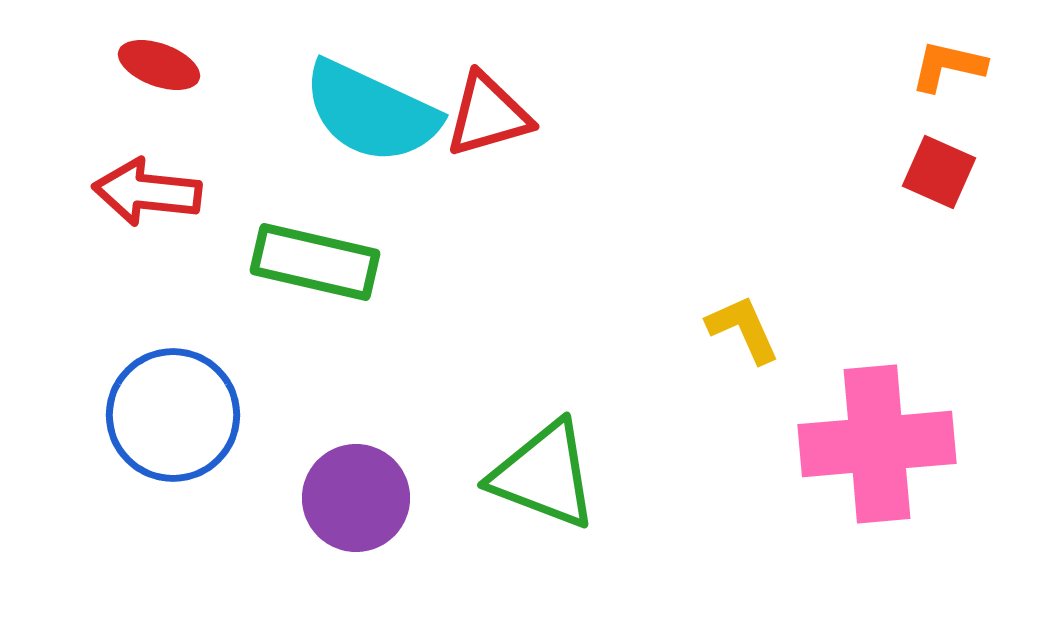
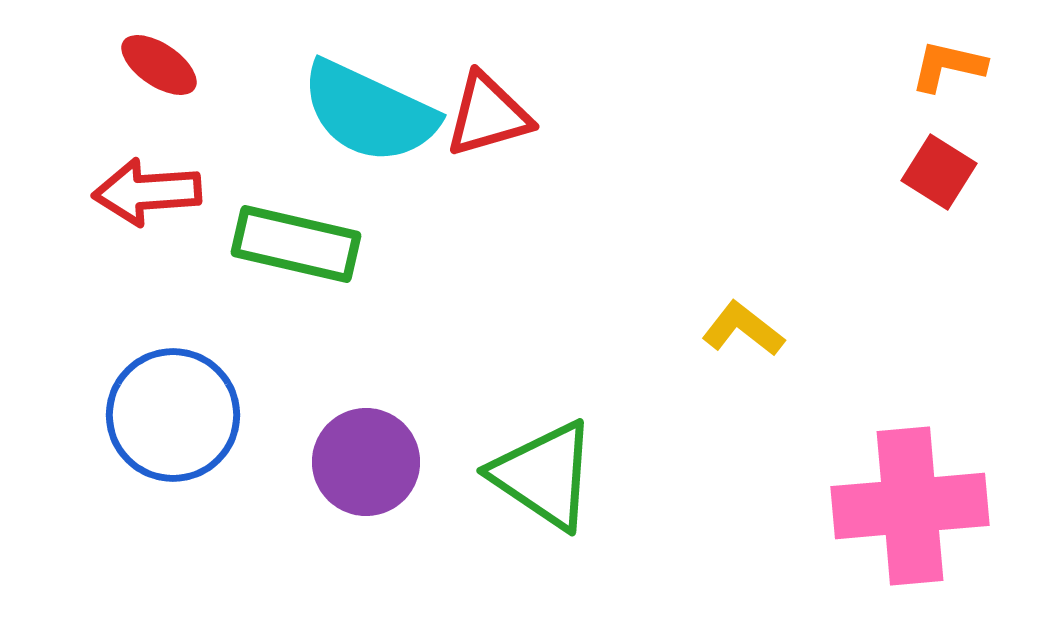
red ellipse: rotated 14 degrees clockwise
cyan semicircle: moved 2 px left
red square: rotated 8 degrees clockwise
red arrow: rotated 10 degrees counterclockwise
green rectangle: moved 19 px left, 18 px up
yellow L-shape: rotated 28 degrees counterclockwise
pink cross: moved 33 px right, 62 px down
green triangle: rotated 13 degrees clockwise
purple circle: moved 10 px right, 36 px up
